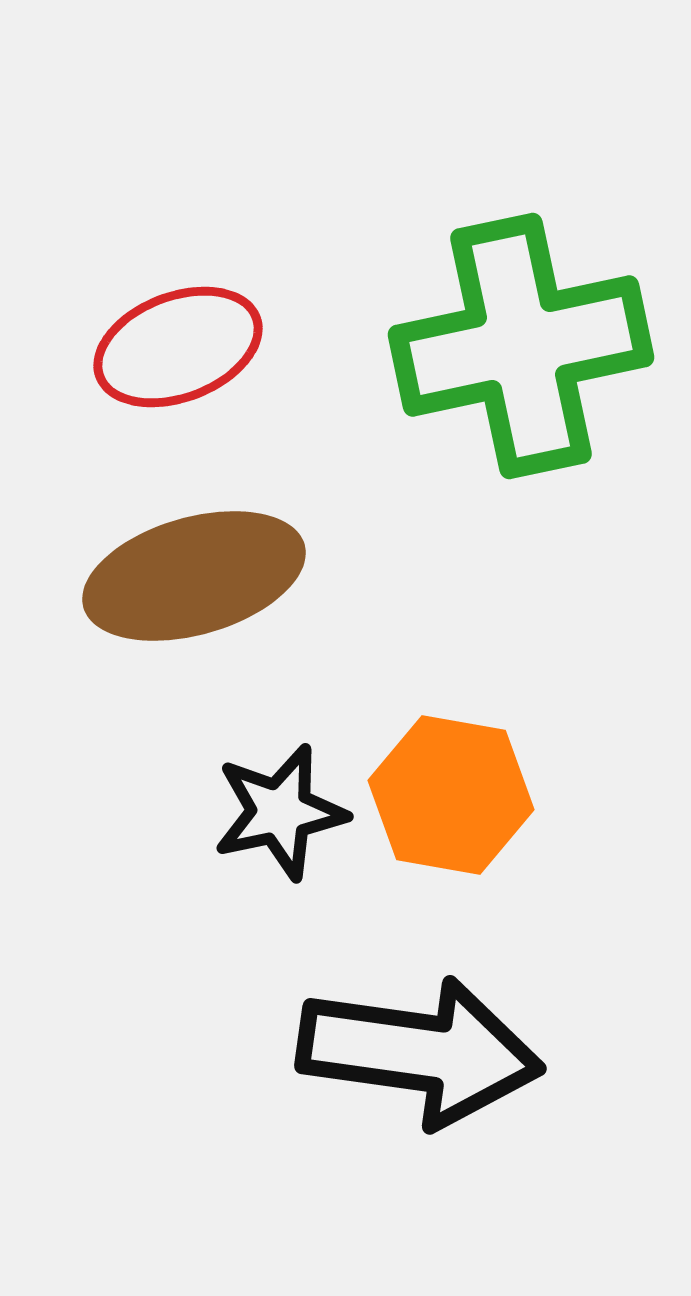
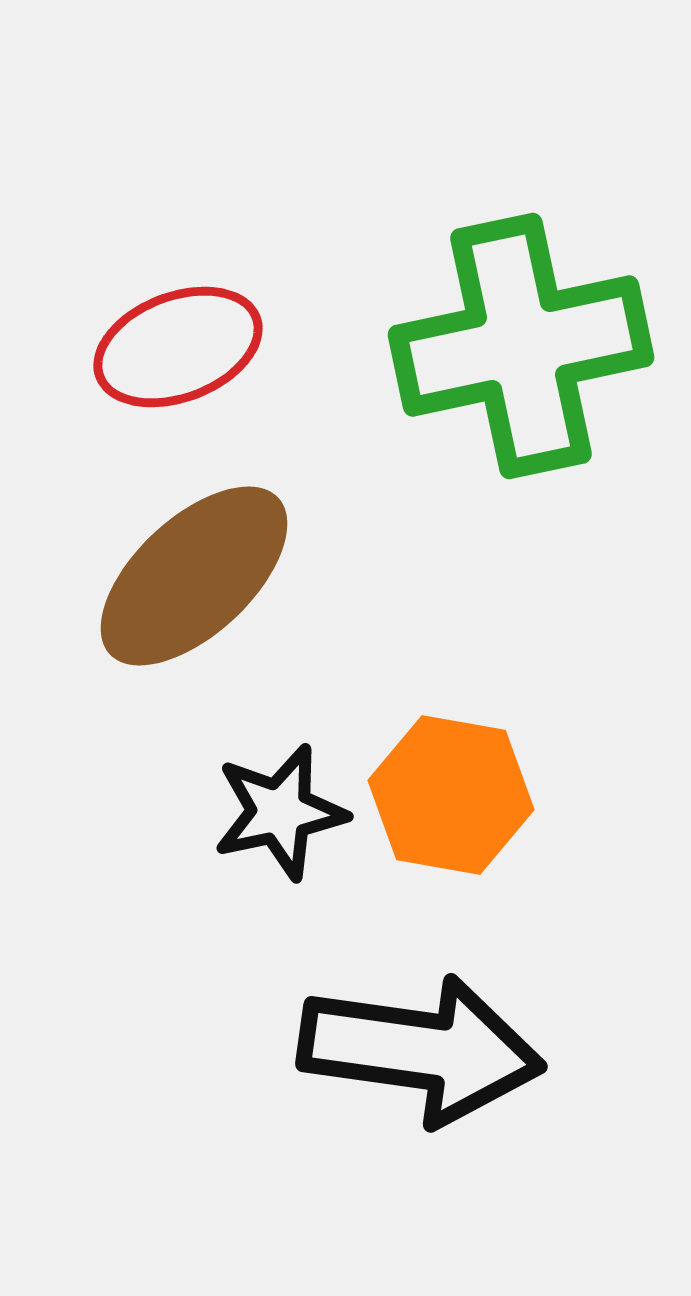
brown ellipse: rotated 27 degrees counterclockwise
black arrow: moved 1 px right, 2 px up
